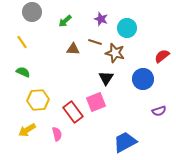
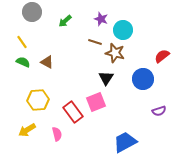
cyan circle: moved 4 px left, 2 px down
brown triangle: moved 26 px left, 13 px down; rotated 24 degrees clockwise
green semicircle: moved 10 px up
